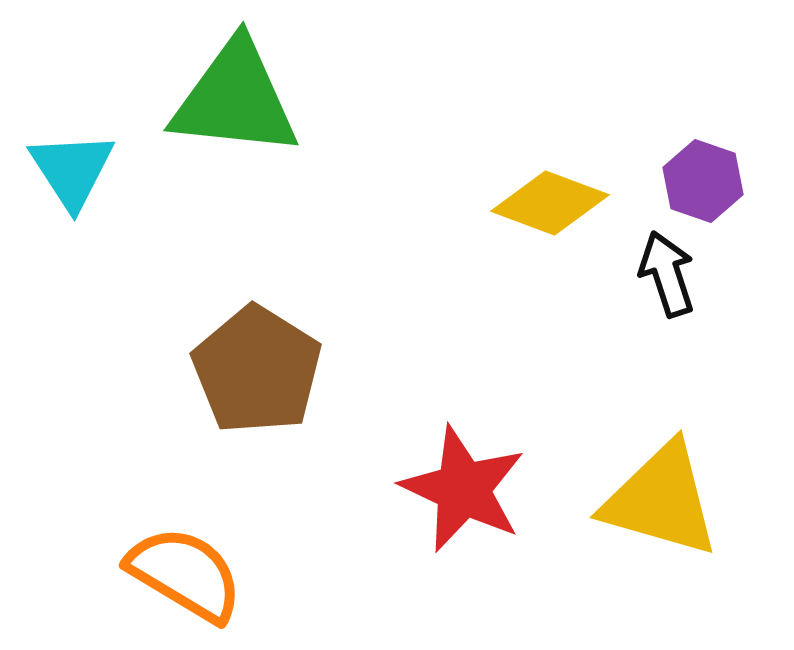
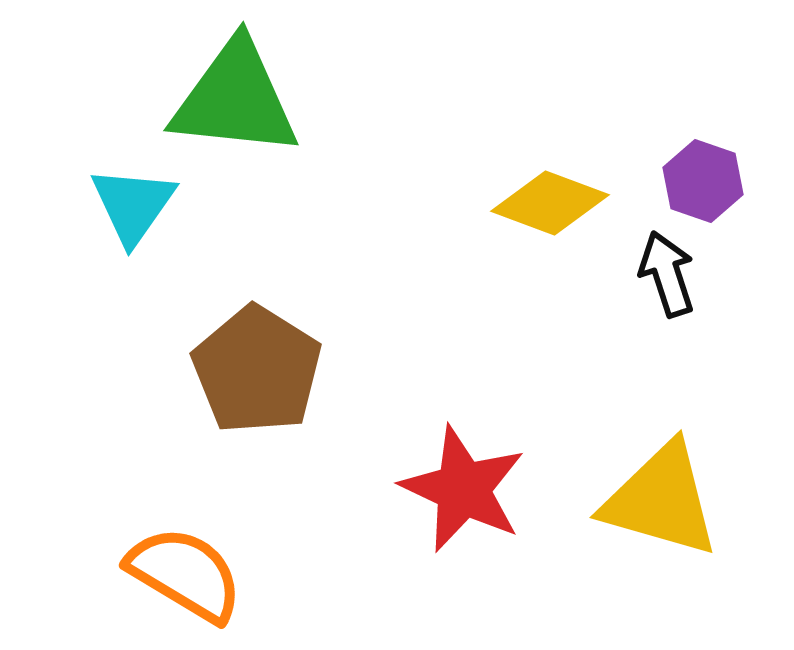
cyan triangle: moved 61 px right, 35 px down; rotated 8 degrees clockwise
